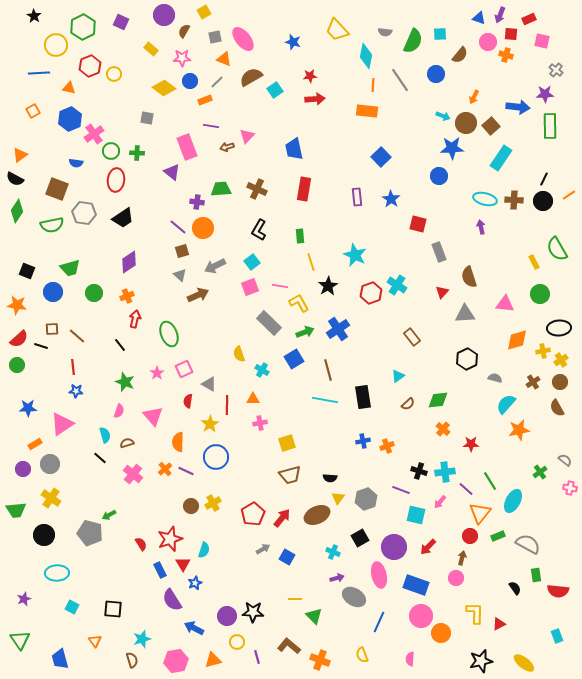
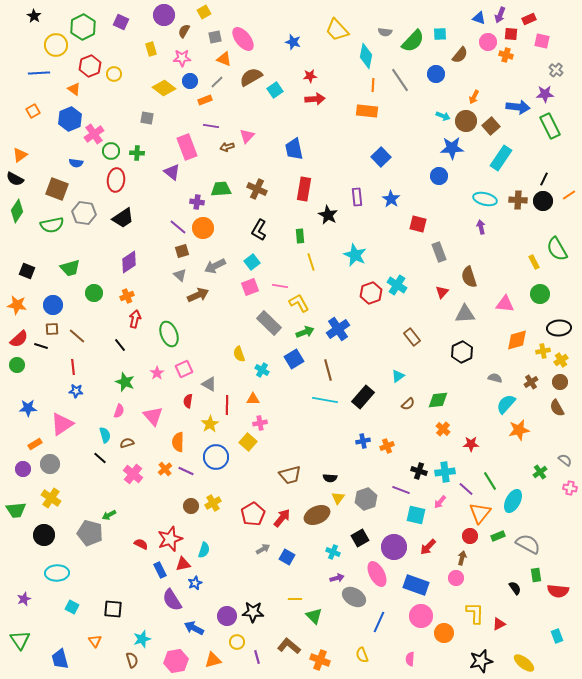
green semicircle at (413, 41): rotated 20 degrees clockwise
yellow rectangle at (151, 49): rotated 32 degrees clockwise
orange triangle at (69, 88): moved 5 px right, 1 px down; rotated 24 degrees clockwise
brown circle at (466, 123): moved 2 px up
green rectangle at (550, 126): rotated 25 degrees counterclockwise
brown cross at (514, 200): moved 4 px right
black star at (328, 286): moved 71 px up; rotated 12 degrees counterclockwise
blue circle at (53, 292): moved 13 px down
black hexagon at (467, 359): moved 5 px left, 7 px up
brown cross at (533, 382): moved 2 px left
black rectangle at (363, 397): rotated 50 degrees clockwise
yellow square at (287, 443): moved 39 px left, 1 px up; rotated 30 degrees counterclockwise
red semicircle at (141, 544): rotated 32 degrees counterclockwise
red triangle at (183, 564): rotated 49 degrees clockwise
pink ellipse at (379, 575): moved 2 px left, 1 px up; rotated 15 degrees counterclockwise
orange circle at (441, 633): moved 3 px right
